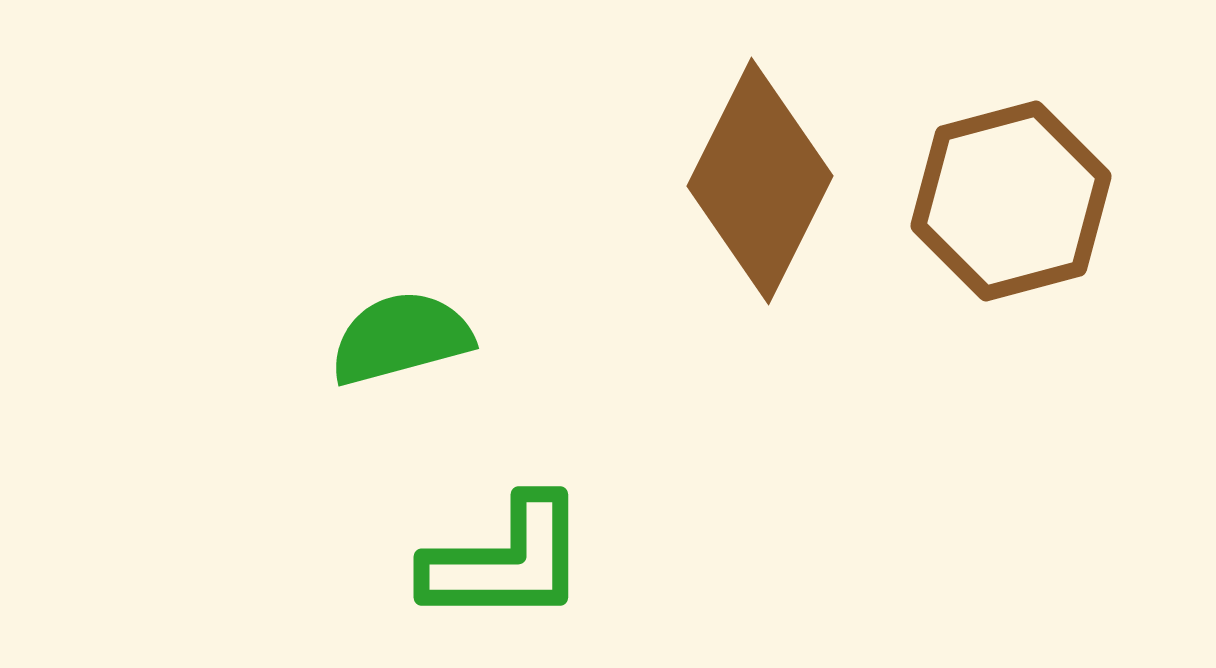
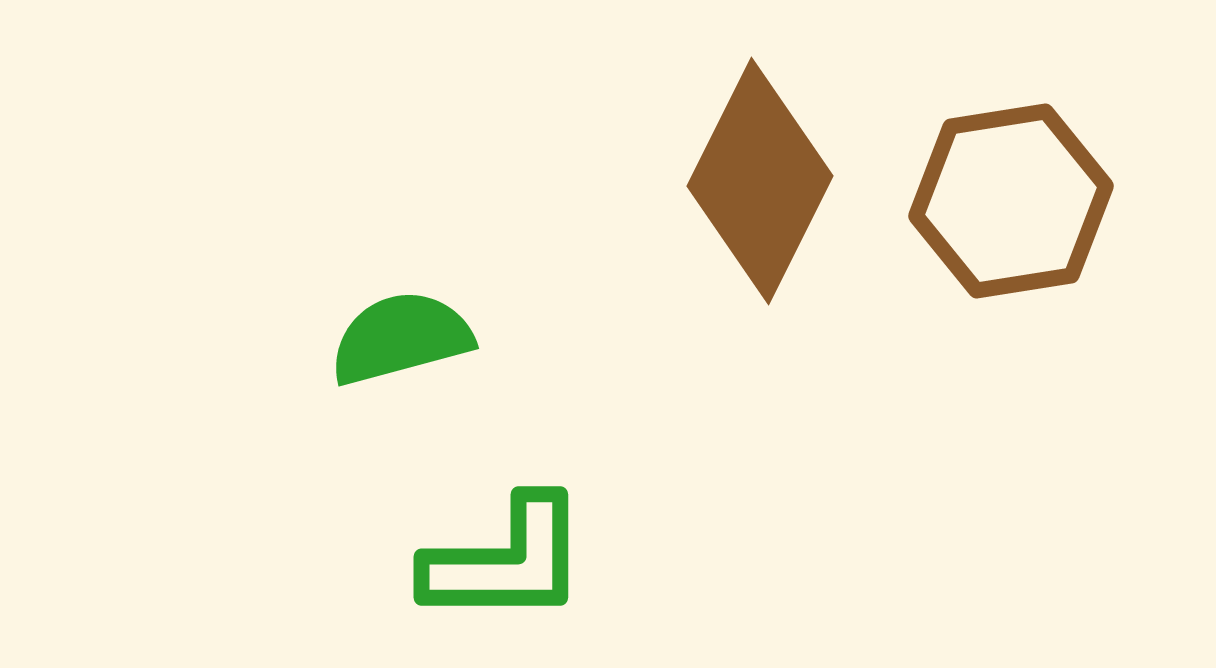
brown hexagon: rotated 6 degrees clockwise
